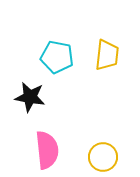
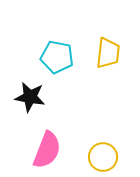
yellow trapezoid: moved 1 px right, 2 px up
pink semicircle: rotated 27 degrees clockwise
